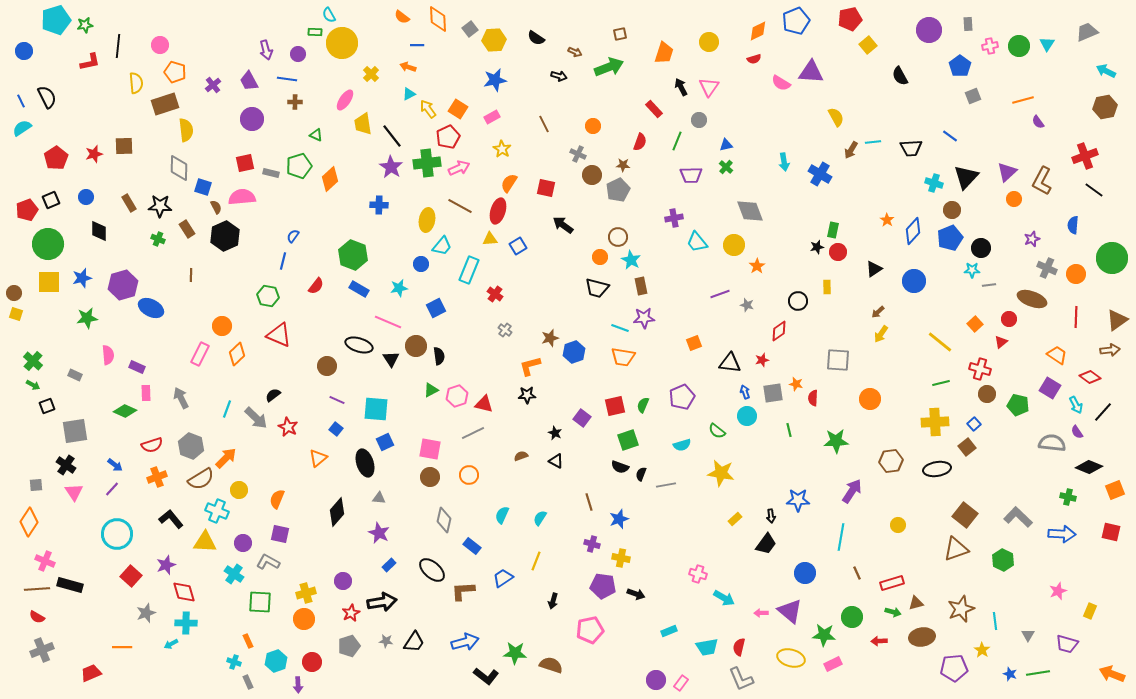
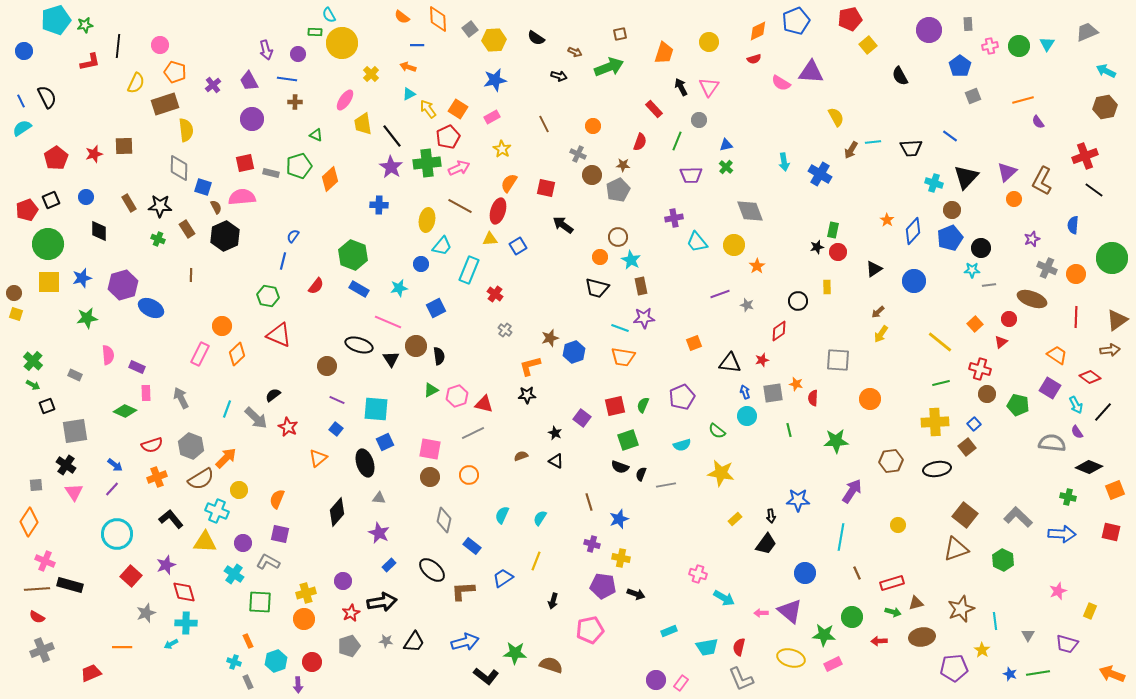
yellow semicircle at (136, 83): rotated 30 degrees clockwise
